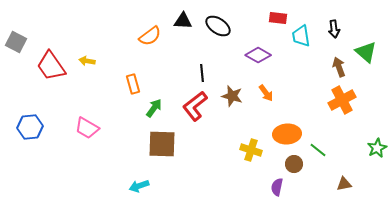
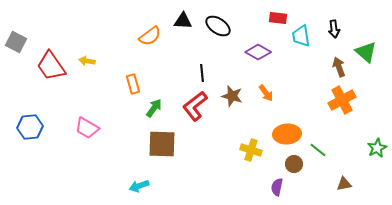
purple diamond: moved 3 px up
